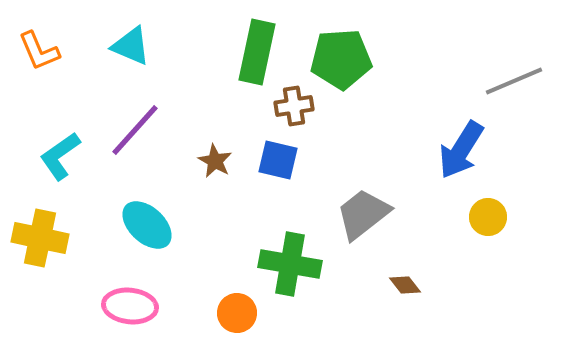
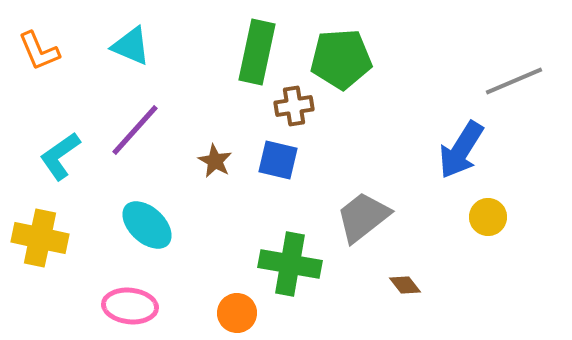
gray trapezoid: moved 3 px down
